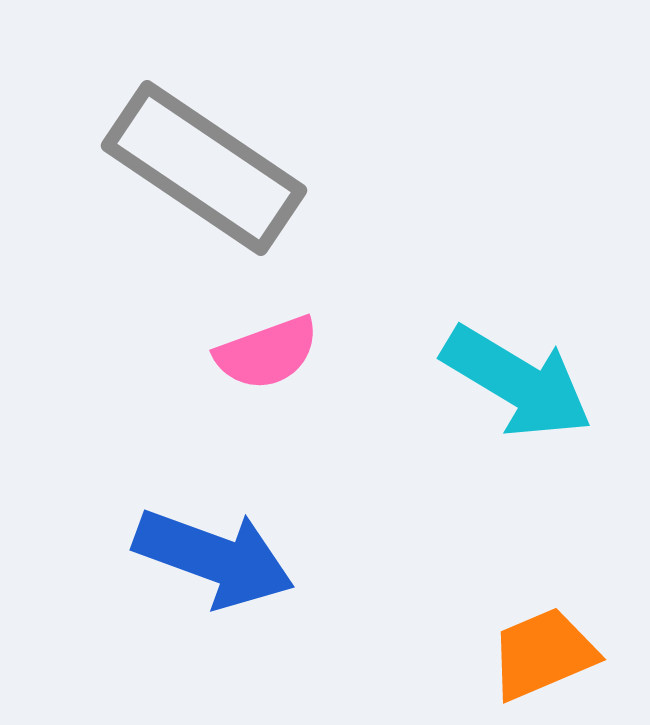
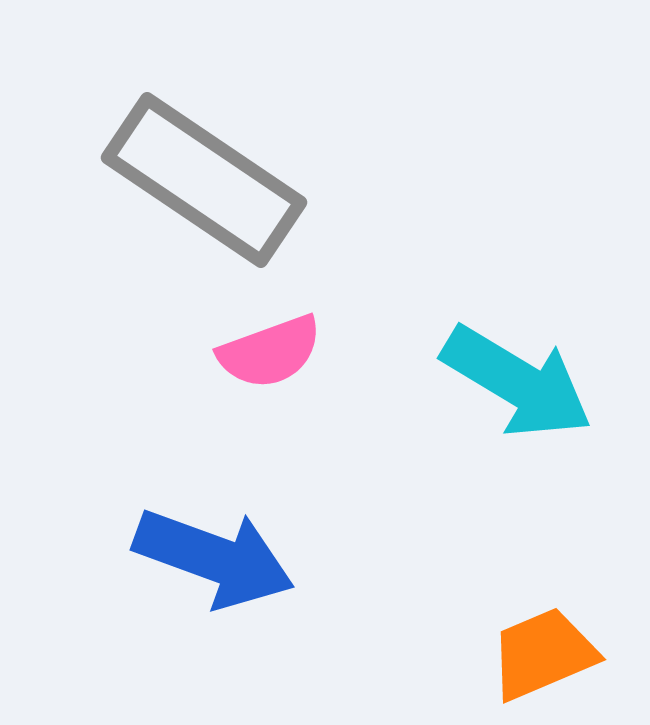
gray rectangle: moved 12 px down
pink semicircle: moved 3 px right, 1 px up
